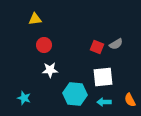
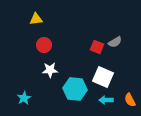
yellow triangle: moved 1 px right
gray semicircle: moved 1 px left, 2 px up
white square: rotated 30 degrees clockwise
cyan hexagon: moved 5 px up
cyan star: rotated 24 degrees clockwise
cyan arrow: moved 2 px right, 2 px up
